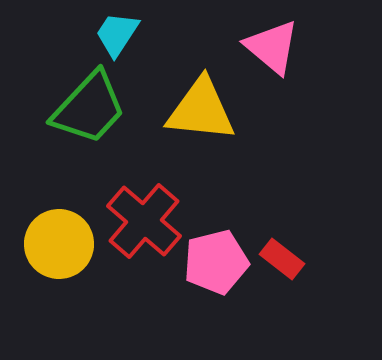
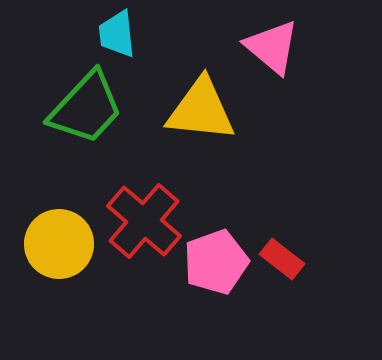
cyan trapezoid: rotated 39 degrees counterclockwise
green trapezoid: moved 3 px left
pink pentagon: rotated 6 degrees counterclockwise
